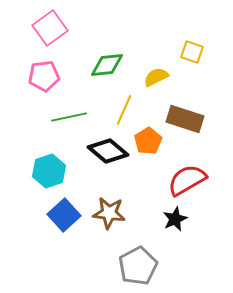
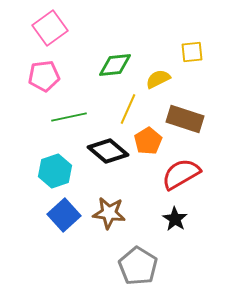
yellow square: rotated 25 degrees counterclockwise
green diamond: moved 8 px right
yellow semicircle: moved 2 px right, 2 px down
yellow line: moved 4 px right, 1 px up
cyan hexagon: moved 6 px right
red semicircle: moved 6 px left, 6 px up
black star: rotated 15 degrees counterclockwise
gray pentagon: rotated 12 degrees counterclockwise
